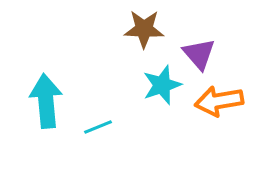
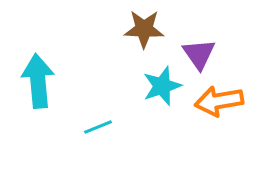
purple triangle: rotated 6 degrees clockwise
cyan star: moved 1 px down
cyan arrow: moved 8 px left, 20 px up
